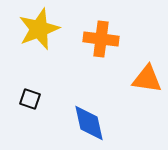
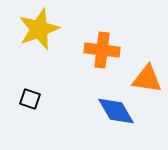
orange cross: moved 1 px right, 11 px down
blue diamond: moved 27 px right, 12 px up; rotated 18 degrees counterclockwise
